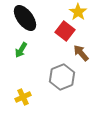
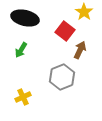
yellow star: moved 6 px right
black ellipse: rotated 40 degrees counterclockwise
brown arrow: moved 1 px left, 3 px up; rotated 66 degrees clockwise
